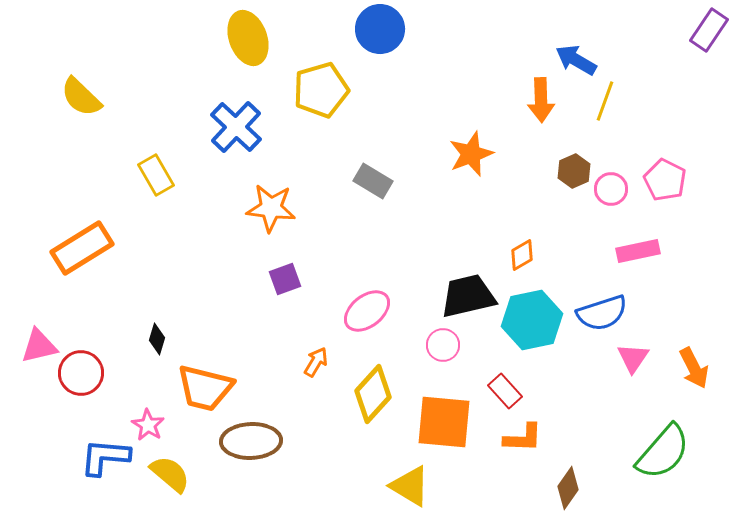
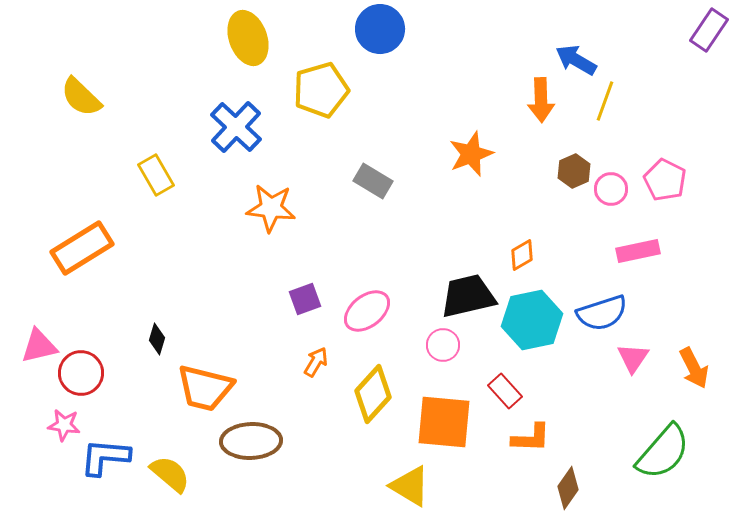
purple square at (285, 279): moved 20 px right, 20 px down
pink star at (148, 425): moved 84 px left; rotated 24 degrees counterclockwise
orange L-shape at (523, 438): moved 8 px right
